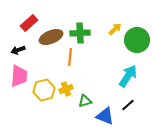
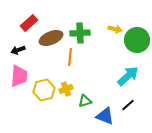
yellow arrow: rotated 56 degrees clockwise
brown ellipse: moved 1 px down
cyan arrow: rotated 15 degrees clockwise
